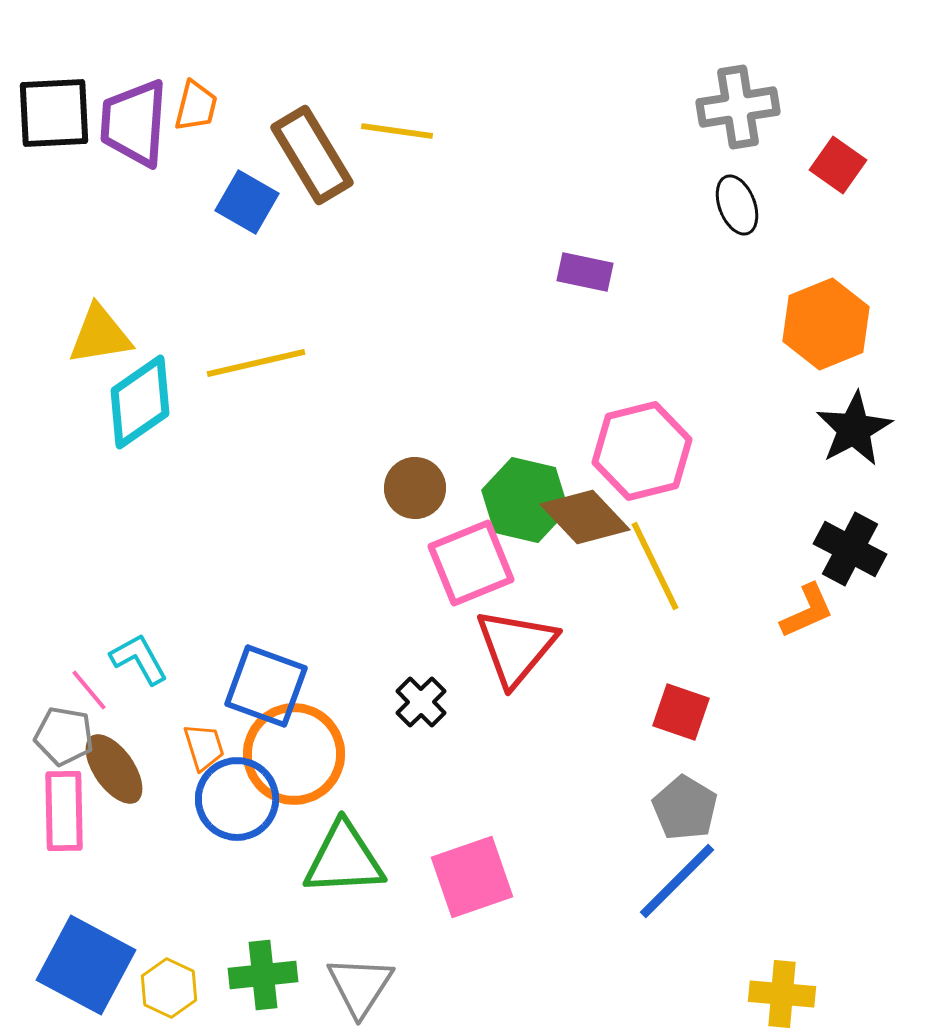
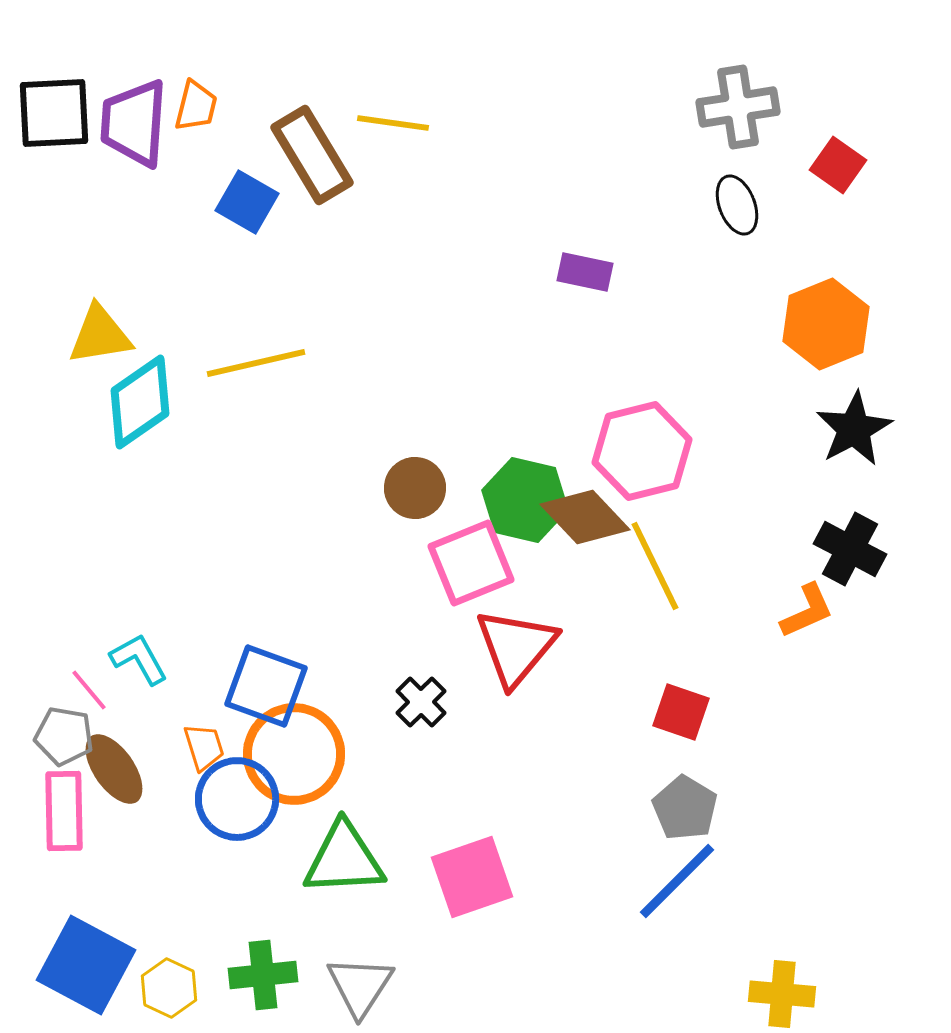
yellow line at (397, 131): moved 4 px left, 8 px up
